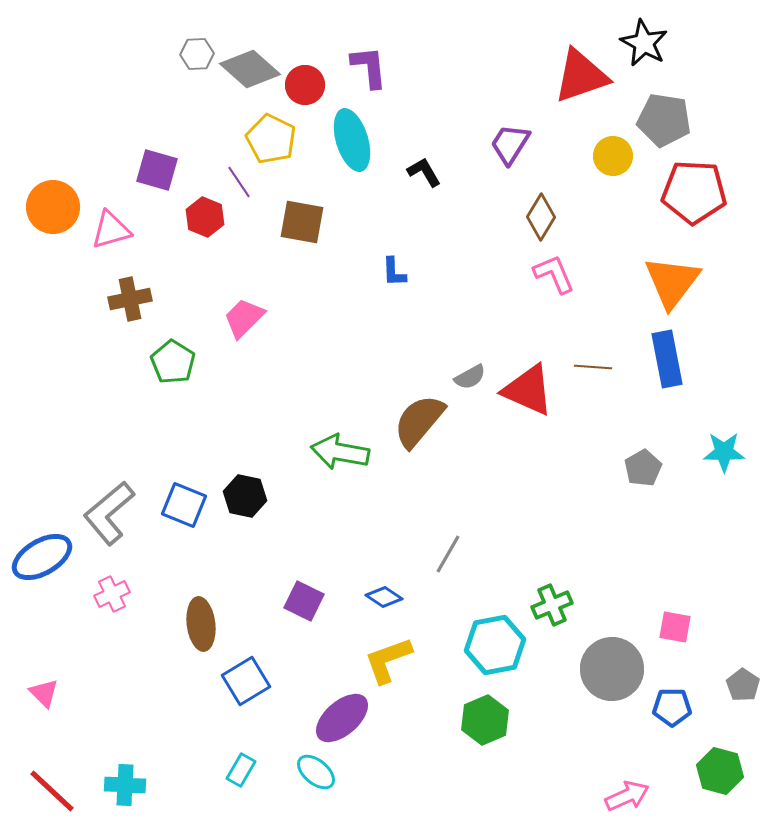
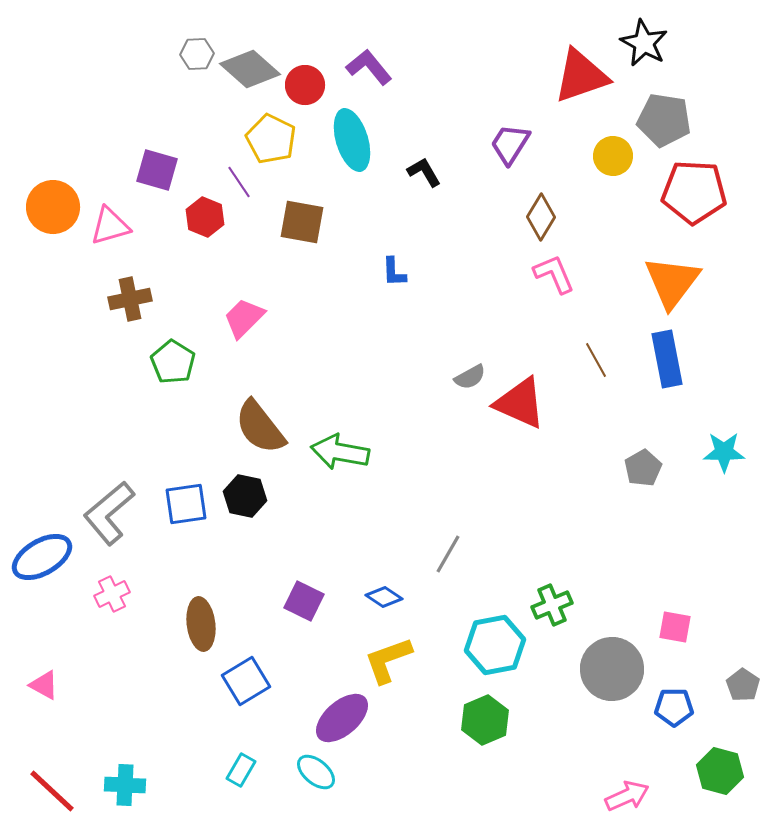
purple L-shape at (369, 67): rotated 33 degrees counterclockwise
pink triangle at (111, 230): moved 1 px left, 4 px up
brown line at (593, 367): moved 3 px right, 7 px up; rotated 57 degrees clockwise
red triangle at (528, 390): moved 8 px left, 13 px down
brown semicircle at (419, 421): moved 159 px left, 6 px down; rotated 78 degrees counterclockwise
blue square at (184, 505): moved 2 px right, 1 px up; rotated 30 degrees counterclockwise
pink triangle at (44, 693): moved 8 px up; rotated 16 degrees counterclockwise
blue pentagon at (672, 707): moved 2 px right
